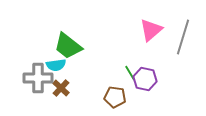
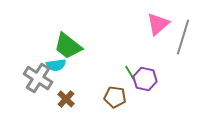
pink triangle: moved 7 px right, 6 px up
gray cross: rotated 32 degrees clockwise
brown cross: moved 5 px right, 11 px down
